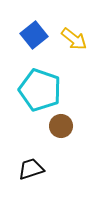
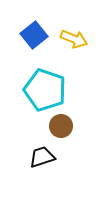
yellow arrow: rotated 16 degrees counterclockwise
cyan pentagon: moved 5 px right
black trapezoid: moved 11 px right, 12 px up
